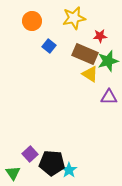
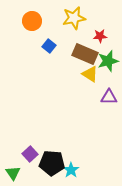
cyan star: moved 2 px right
